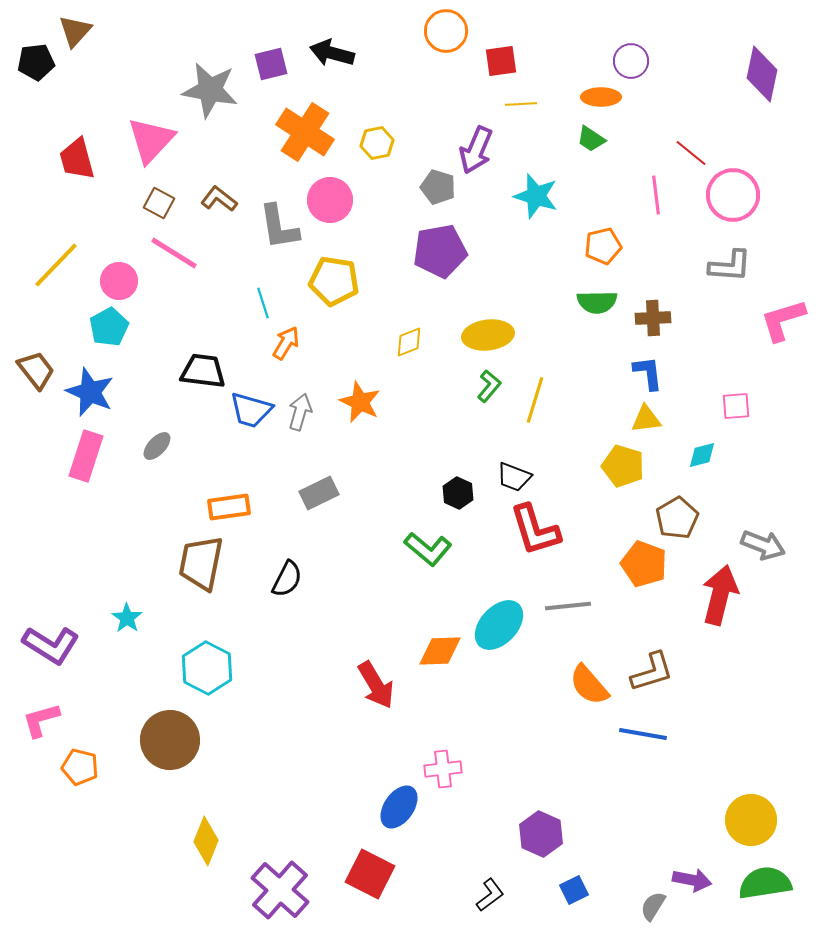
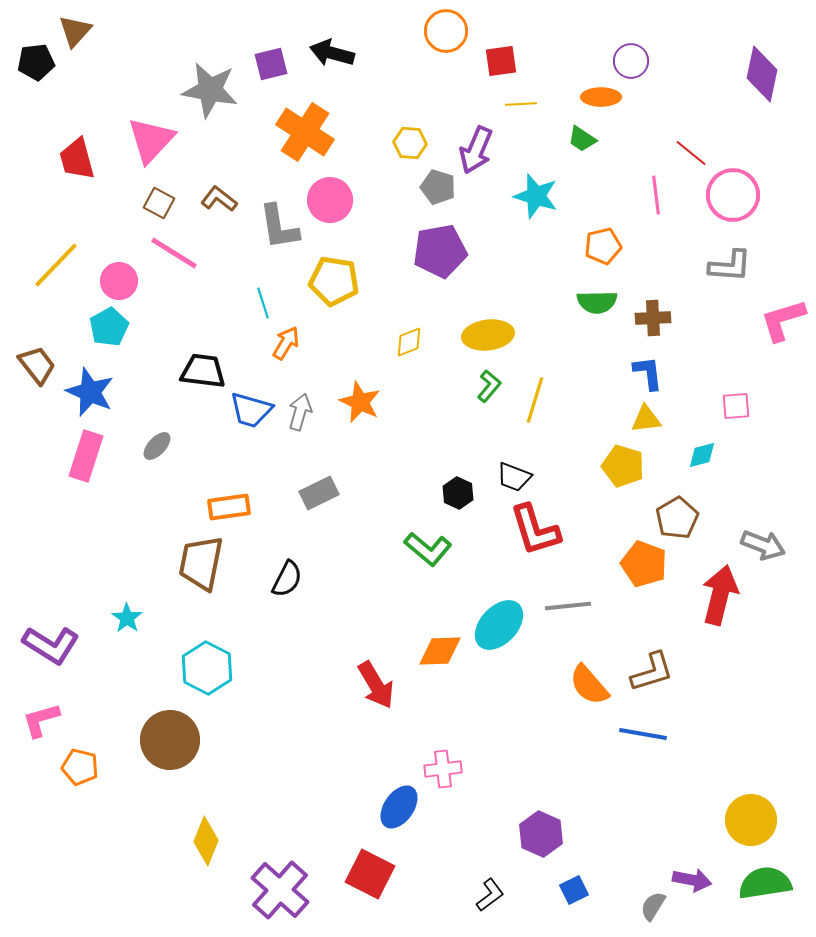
green trapezoid at (591, 139): moved 9 px left
yellow hexagon at (377, 143): moved 33 px right; rotated 16 degrees clockwise
brown trapezoid at (36, 370): moved 1 px right, 5 px up
